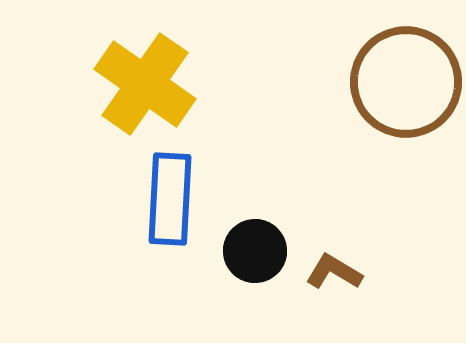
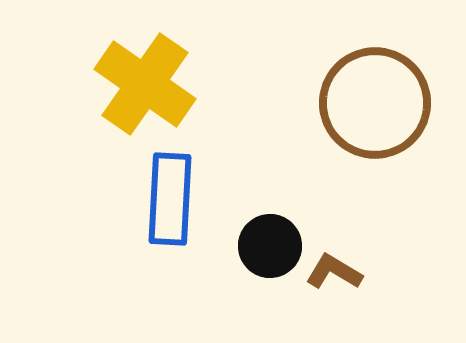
brown circle: moved 31 px left, 21 px down
black circle: moved 15 px right, 5 px up
